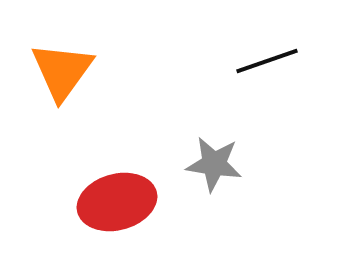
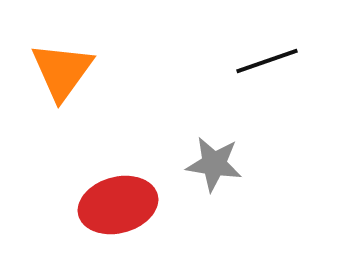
red ellipse: moved 1 px right, 3 px down
